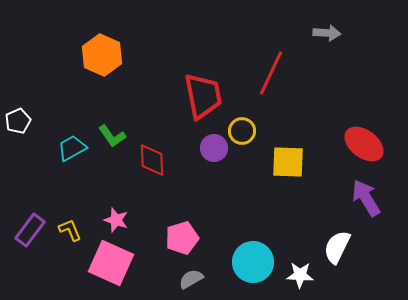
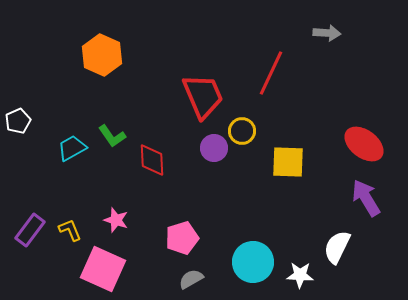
red trapezoid: rotated 12 degrees counterclockwise
pink square: moved 8 px left, 6 px down
